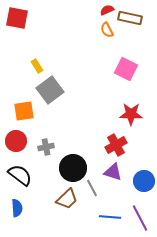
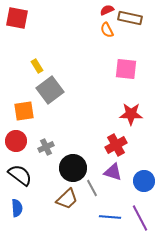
pink square: rotated 20 degrees counterclockwise
gray cross: rotated 14 degrees counterclockwise
